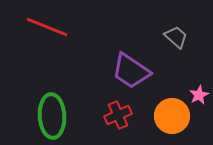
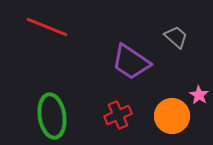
purple trapezoid: moved 9 px up
pink star: rotated 12 degrees counterclockwise
green ellipse: rotated 6 degrees counterclockwise
